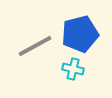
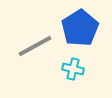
blue pentagon: moved 6 px up; rotated 18 degrees counterclockwise
